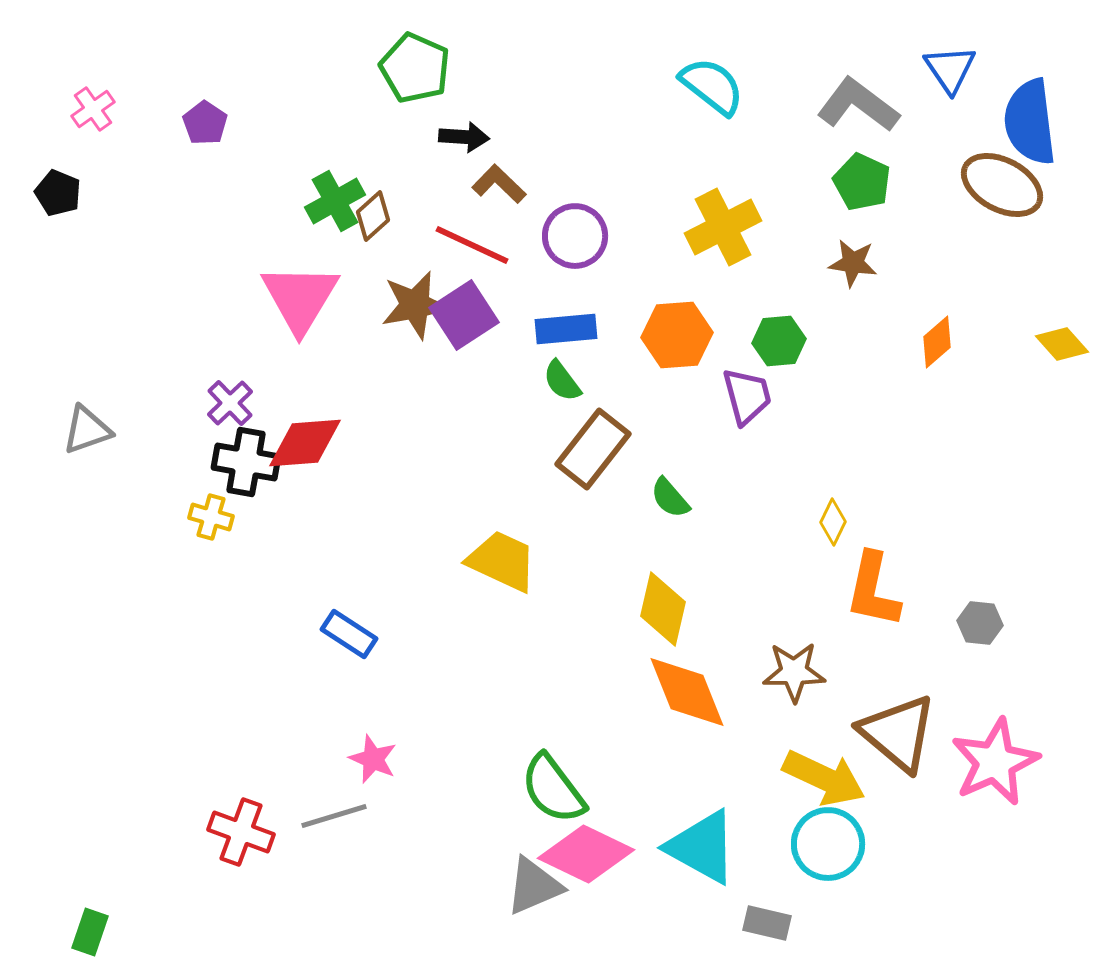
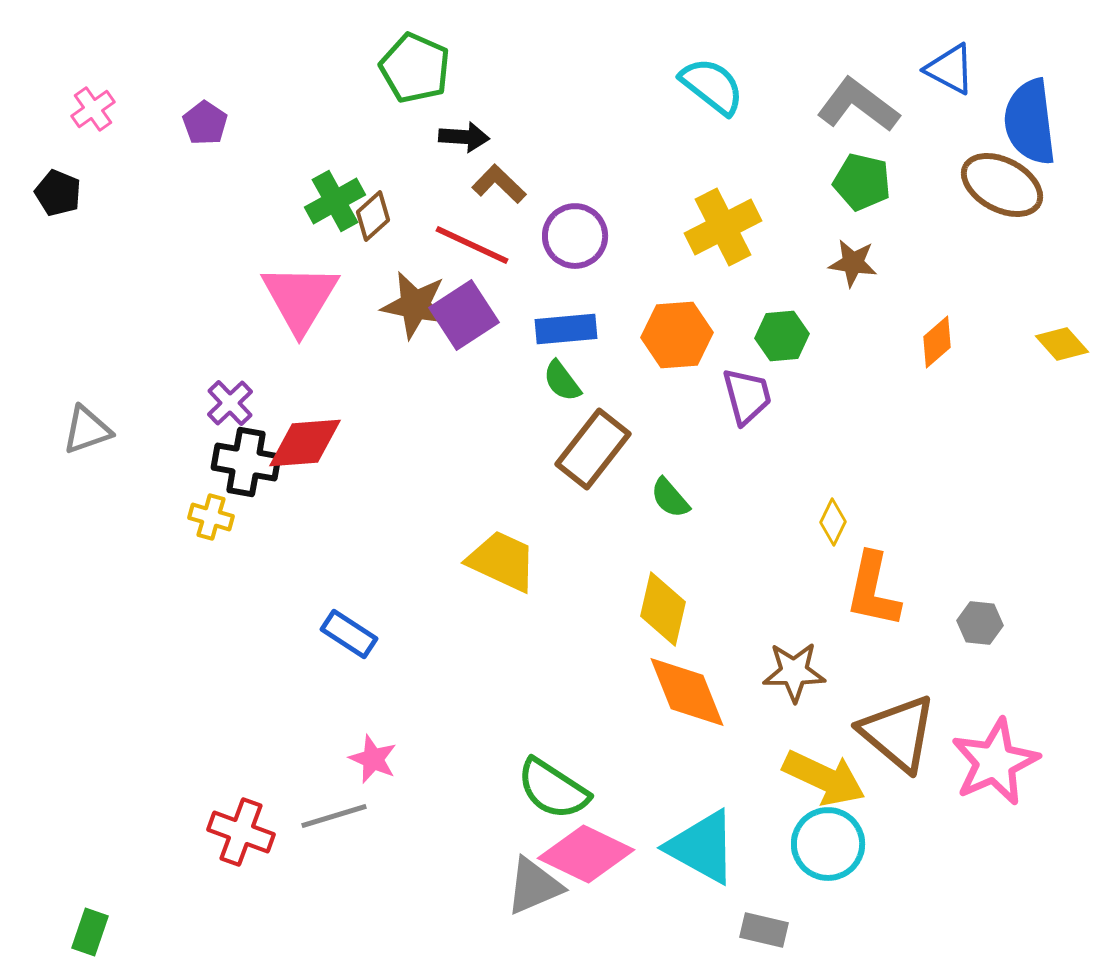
blue triangle at (950, 69): rotated 28 degrees counterclockwise
green pentagon at (862, 182): rotated 12 degrees counterclockwise
brown star at (415, 305): rotated 22 degrees clockwise
green hexagon at (779, 341): moved 3 px right, 5 px up
green semicircle at (553, 789): rotated 20 degrees counterclockwise
gray rectangle at (767, 923): moved 3 px left, 7 px down
